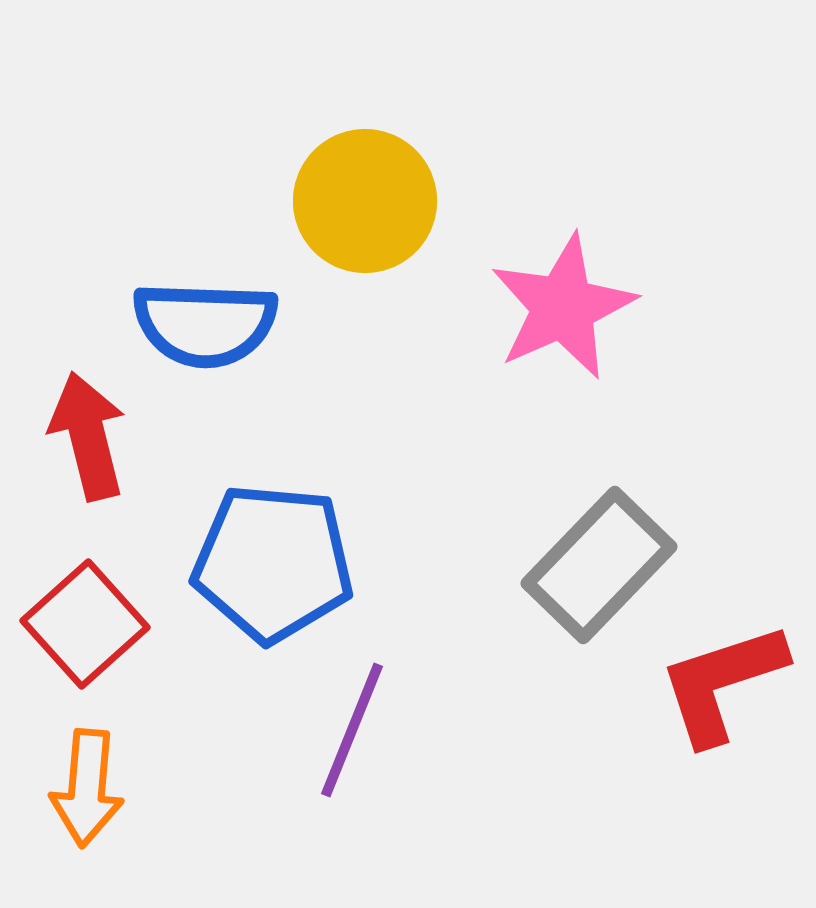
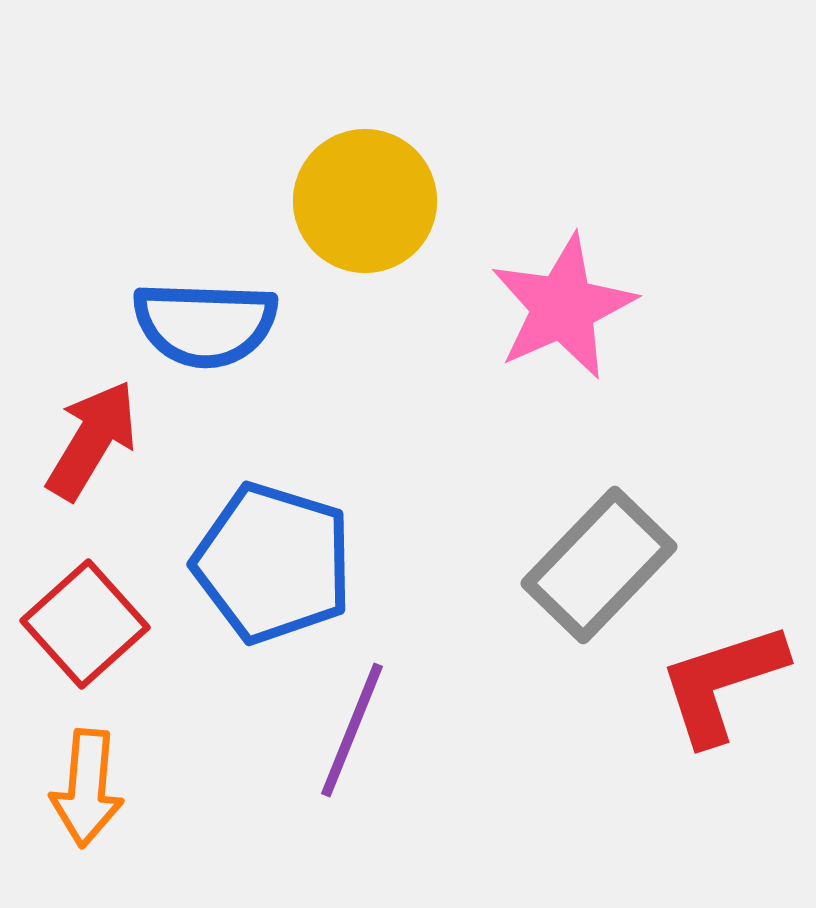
red arrow: moved 4 px right, 4 px down; rotated 45 degrees clockwise
blue pentagon: rotated 12 degrees clockwise
